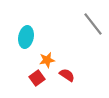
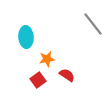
cyan ellipse: rotated 15 degrees counterclockwise
orange star: moved 1 px up
red square: moved 1 px right, 2 px down
